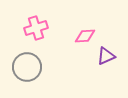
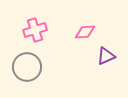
pink cross: moved 1 px left, 2 px down
pink diamond: moved 4 px up
